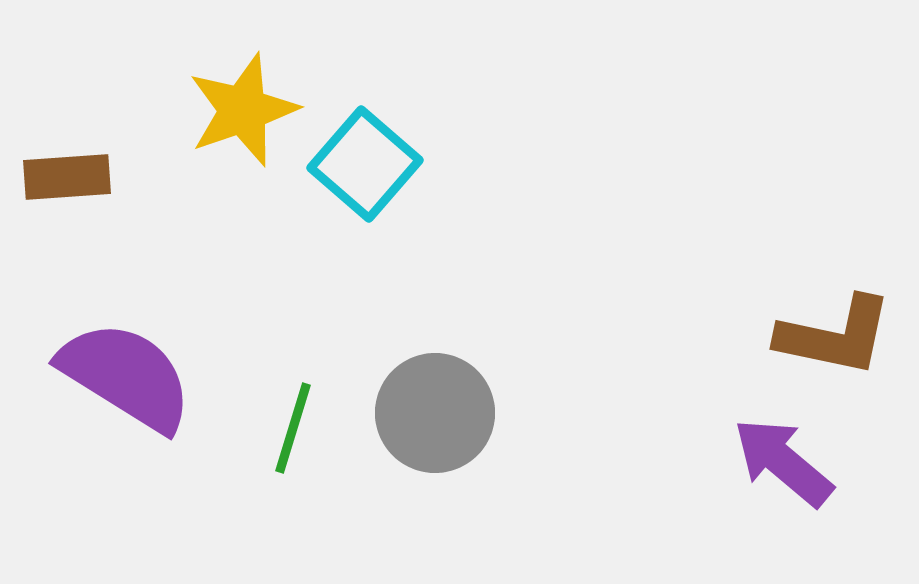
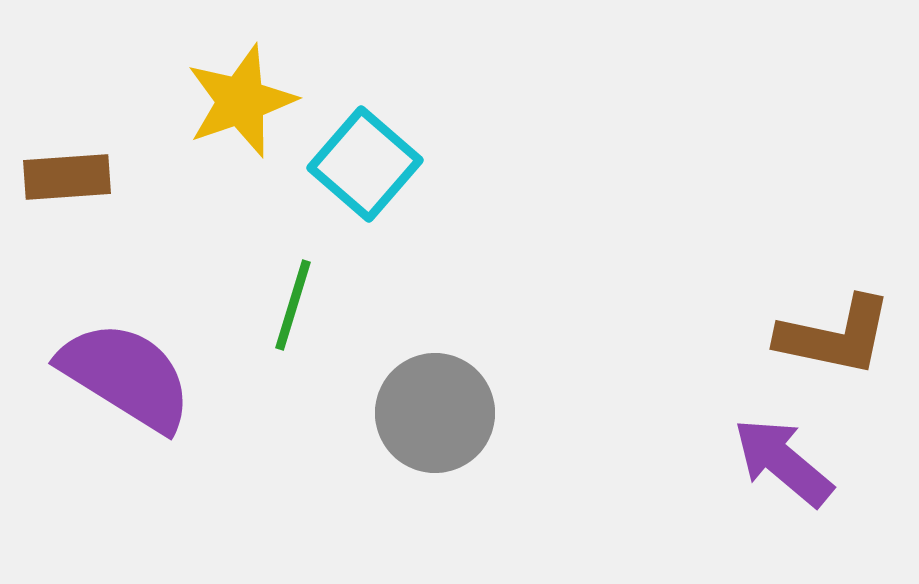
yellow star: moved 2 px left, 9 px up
green line: moved 123 px up
